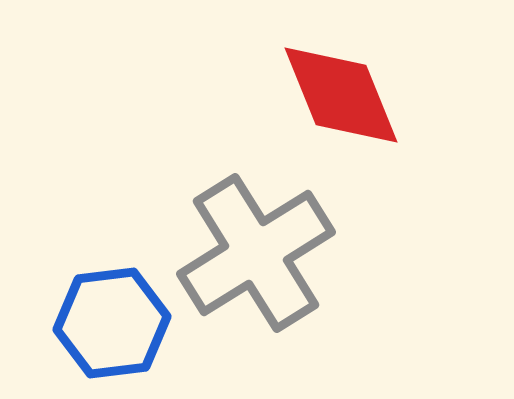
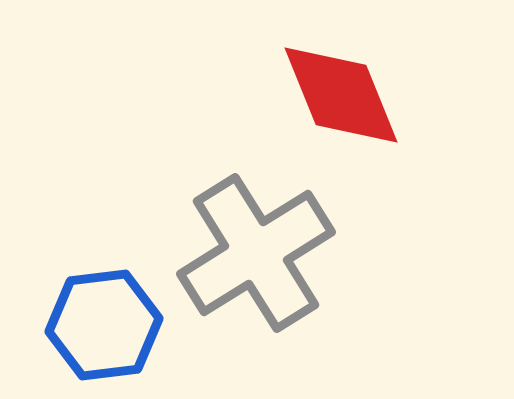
blue hexagon: moved 8 px left, 2 px down
